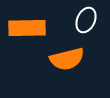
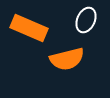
orange rectangle: moved 2 px right; rotated 24 degrees clockwise
